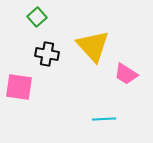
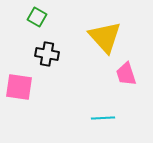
green square: rotated 18 degrees counterclockwise
yellow triangle: moved 12 px right, 9 px up
pink trapezoid: rotated 40 degrees clockwise
cyan line: moved 1 px left, 1 px up
